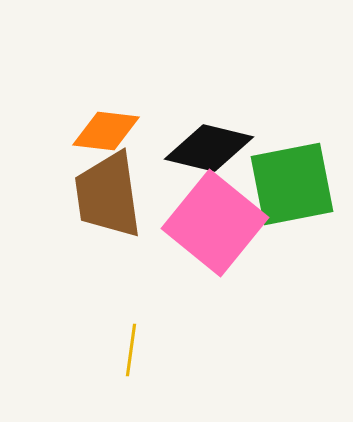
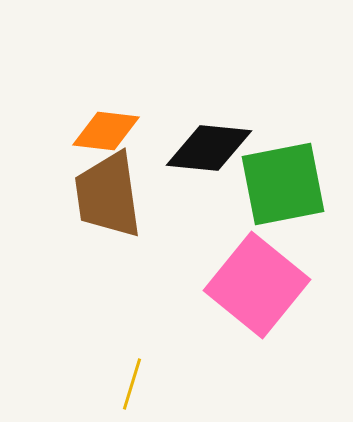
black diamond: rotated 8 degrees counterclockwise
green square: moved 9 px left
pink square: moved 42 px right, 62 px down
yellow line: moved 1 px right, 34 px down; rotated 9 degrees clockwise
